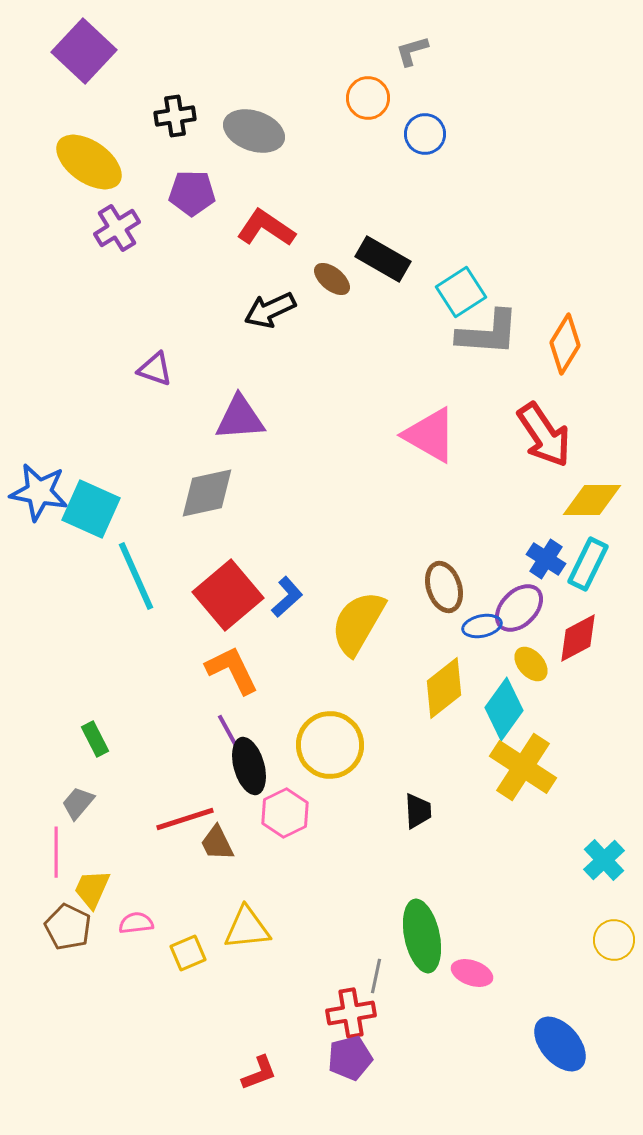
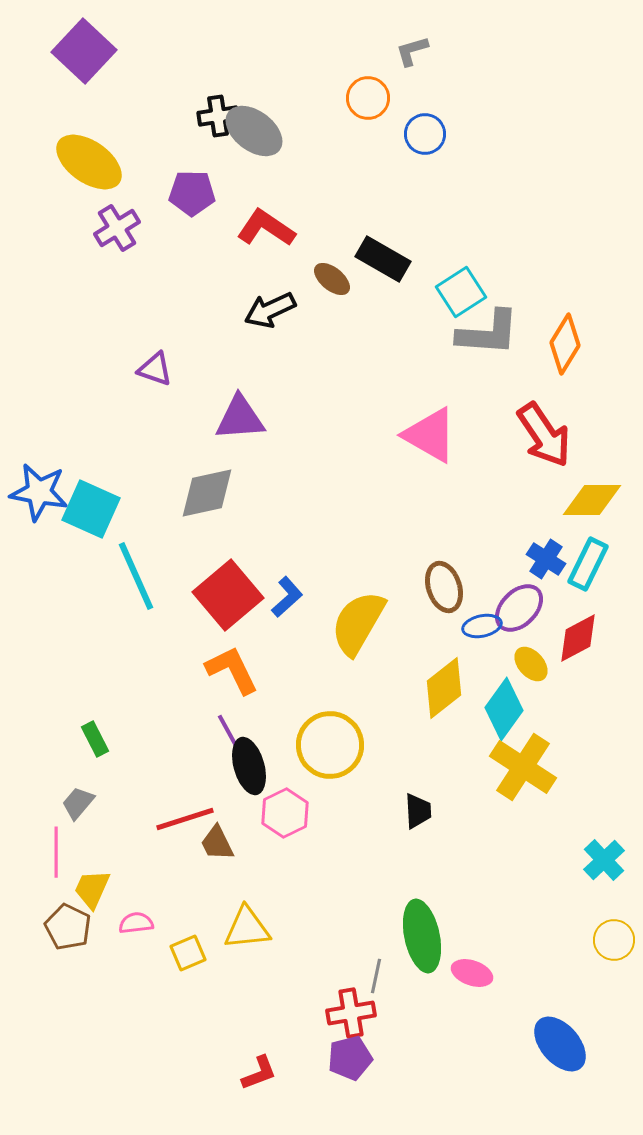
black cross at (175, 116): moved 43 px right
gray ellipse at (254, 131): rotated 18 degrees clockwise
